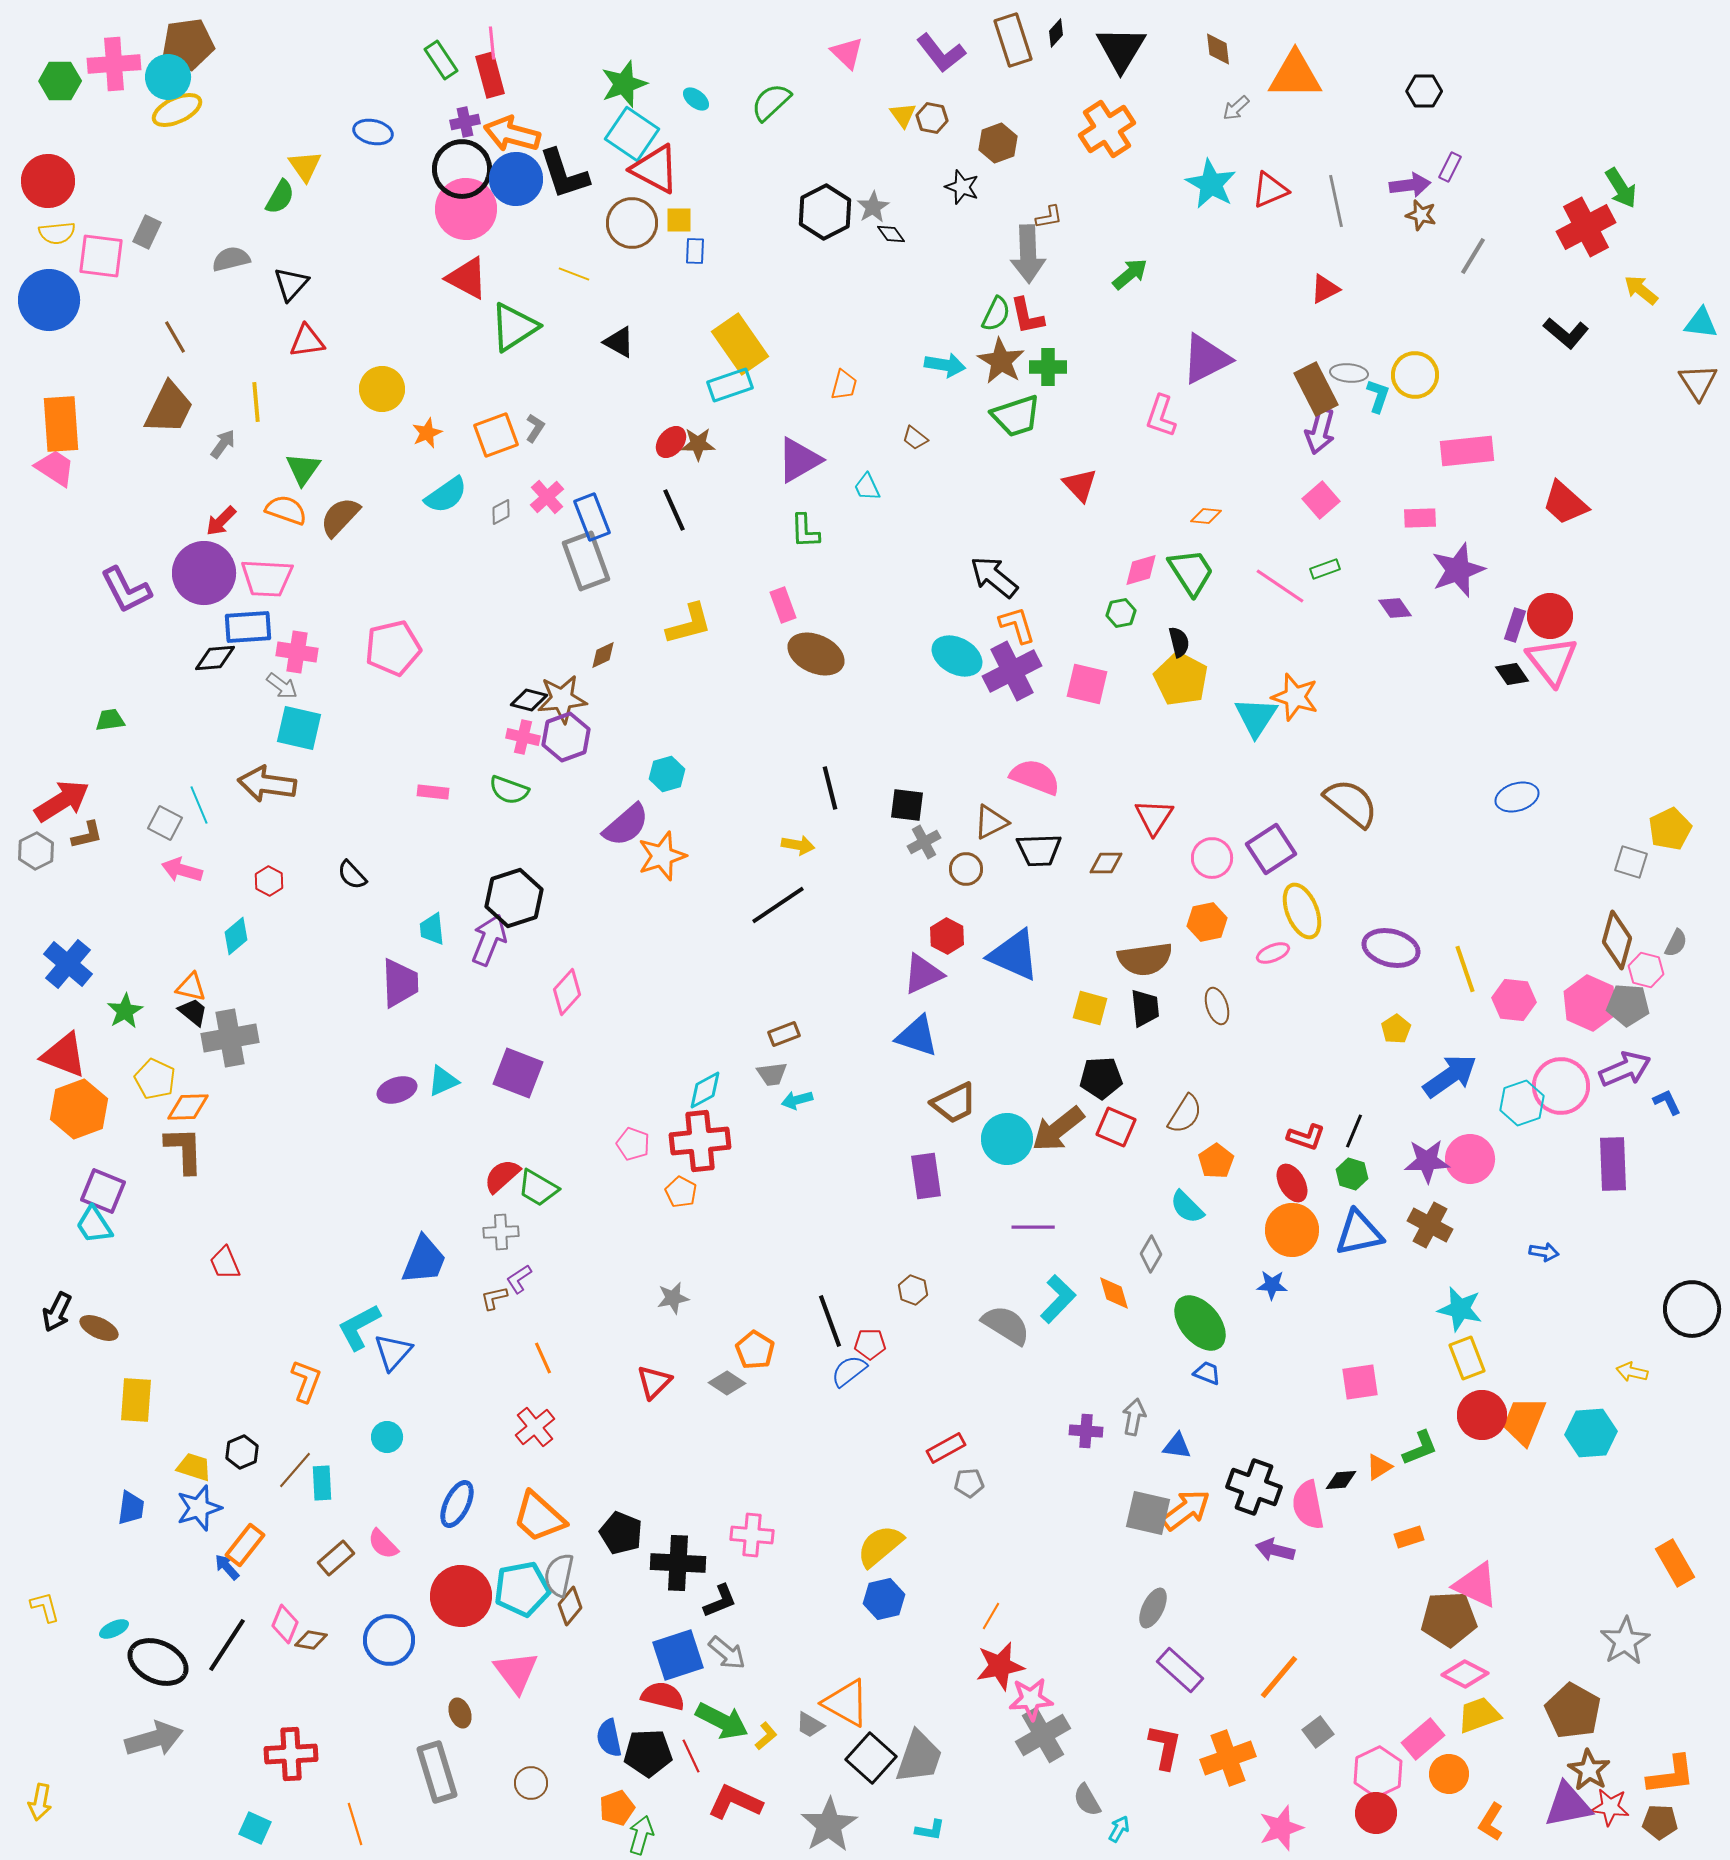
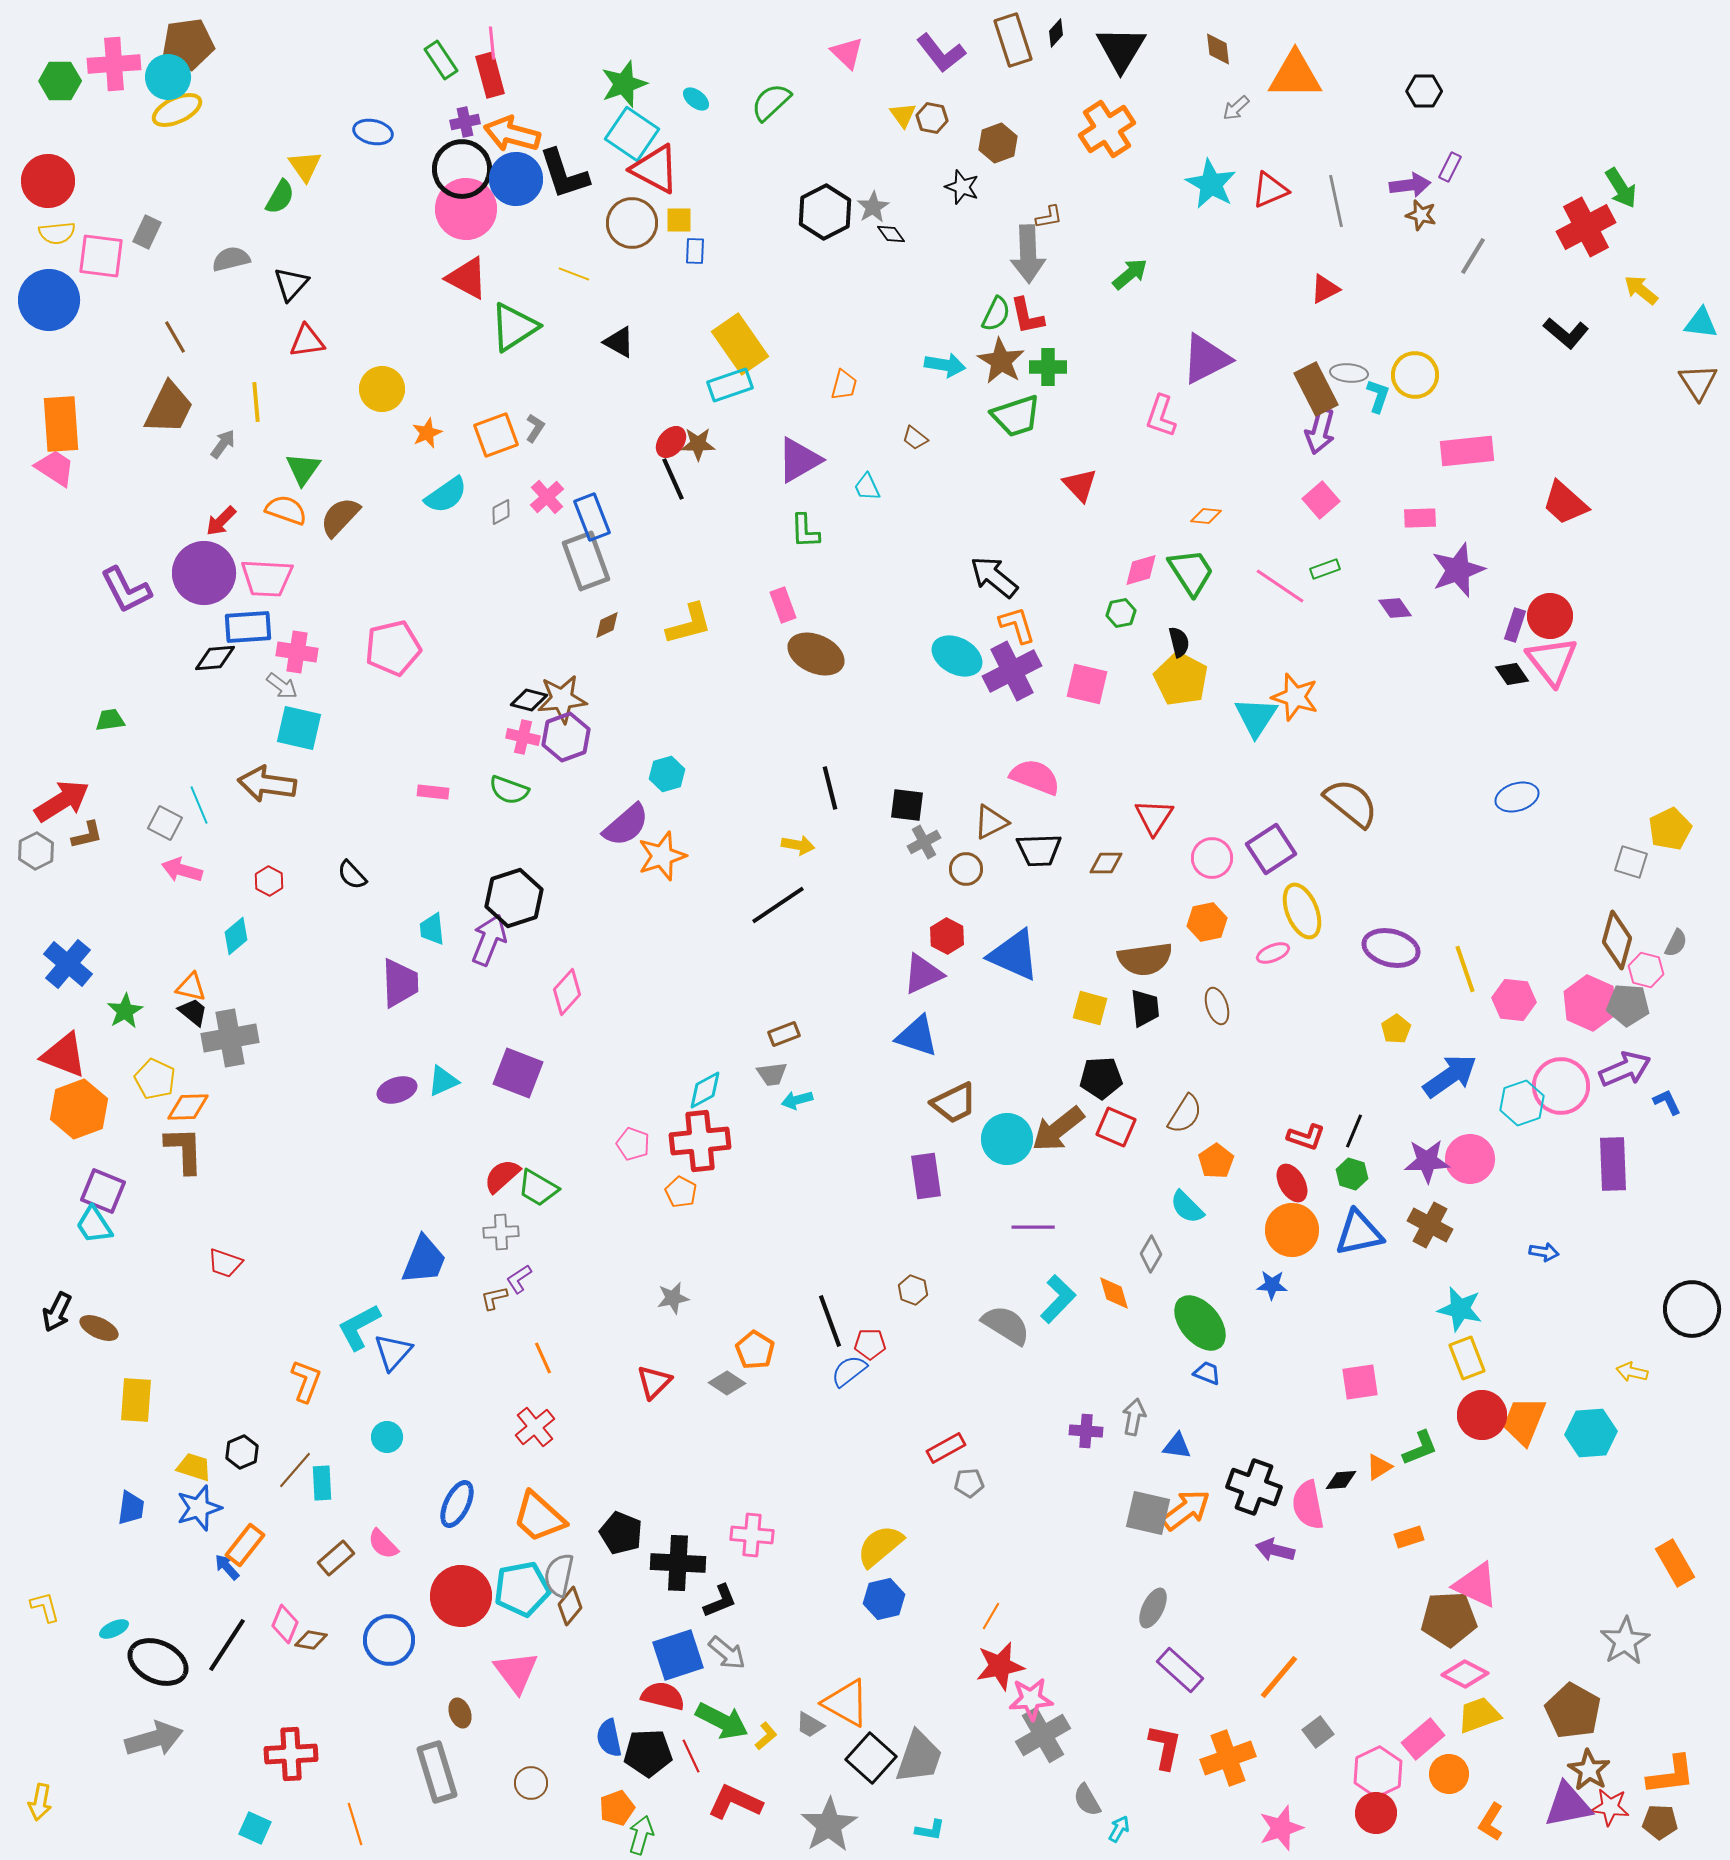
black line at (674, 510): moved 1 px left, 31 px up
brown diamond at (603, 655): moved 4 px right, 30 px up
red trapezoid at (225, 1263): rotated 48 degrees counterclockwise
